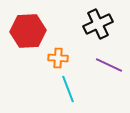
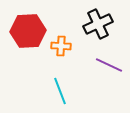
orange cross: moved 3 px right, 12 px up
cyan line: moved 8 px left, 2 px down
